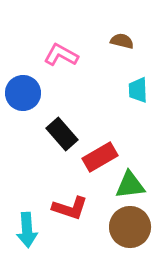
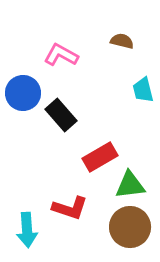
cyan trapezoid: moved 5 px right; rotated 12 degrees counterclockwise
black rectangle: moved 1 px left, 19 px up
